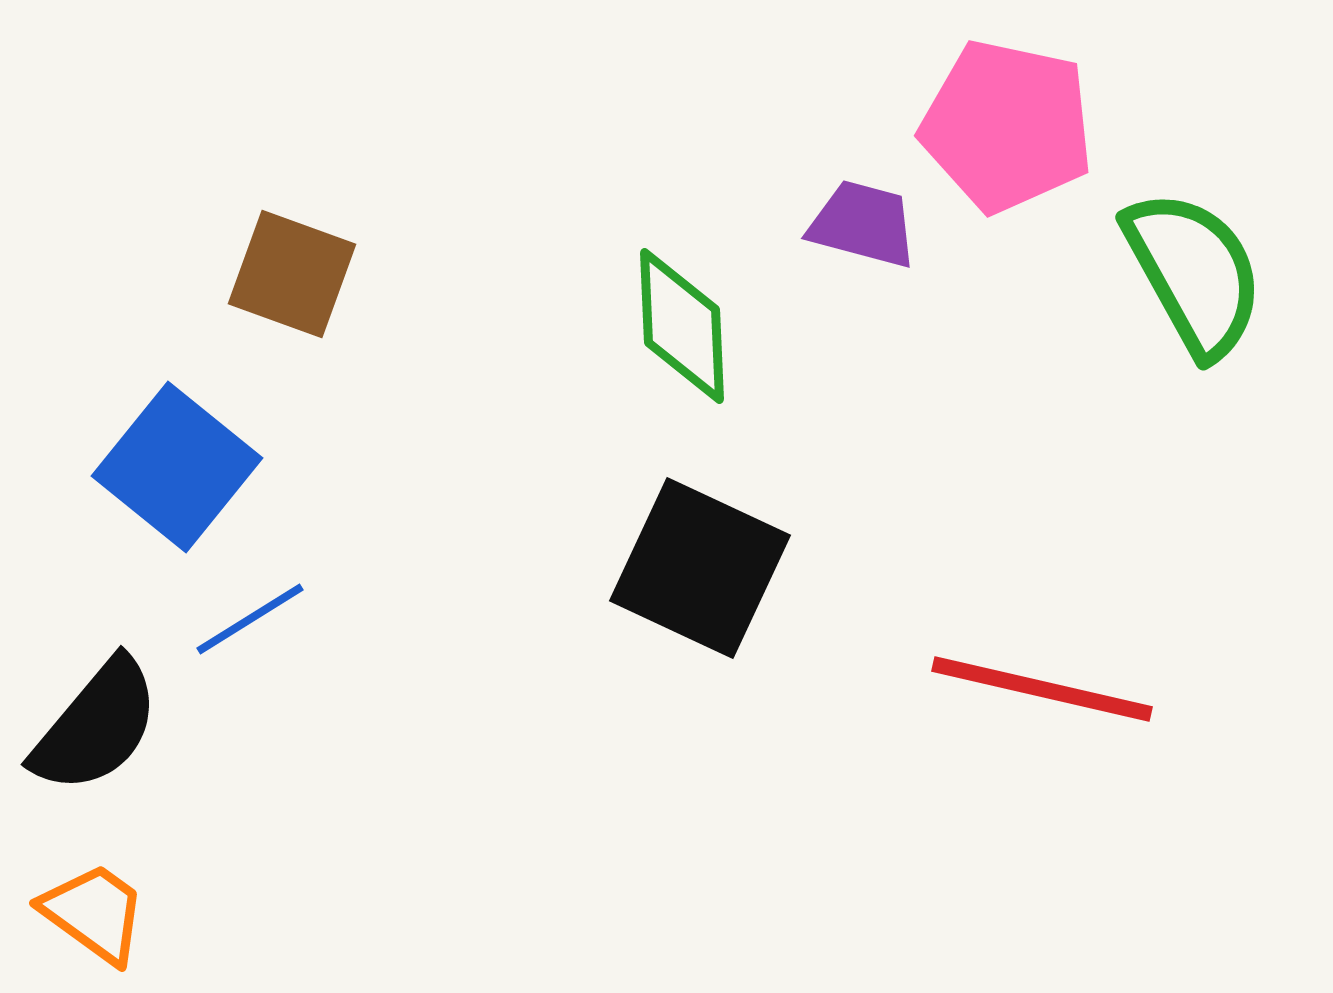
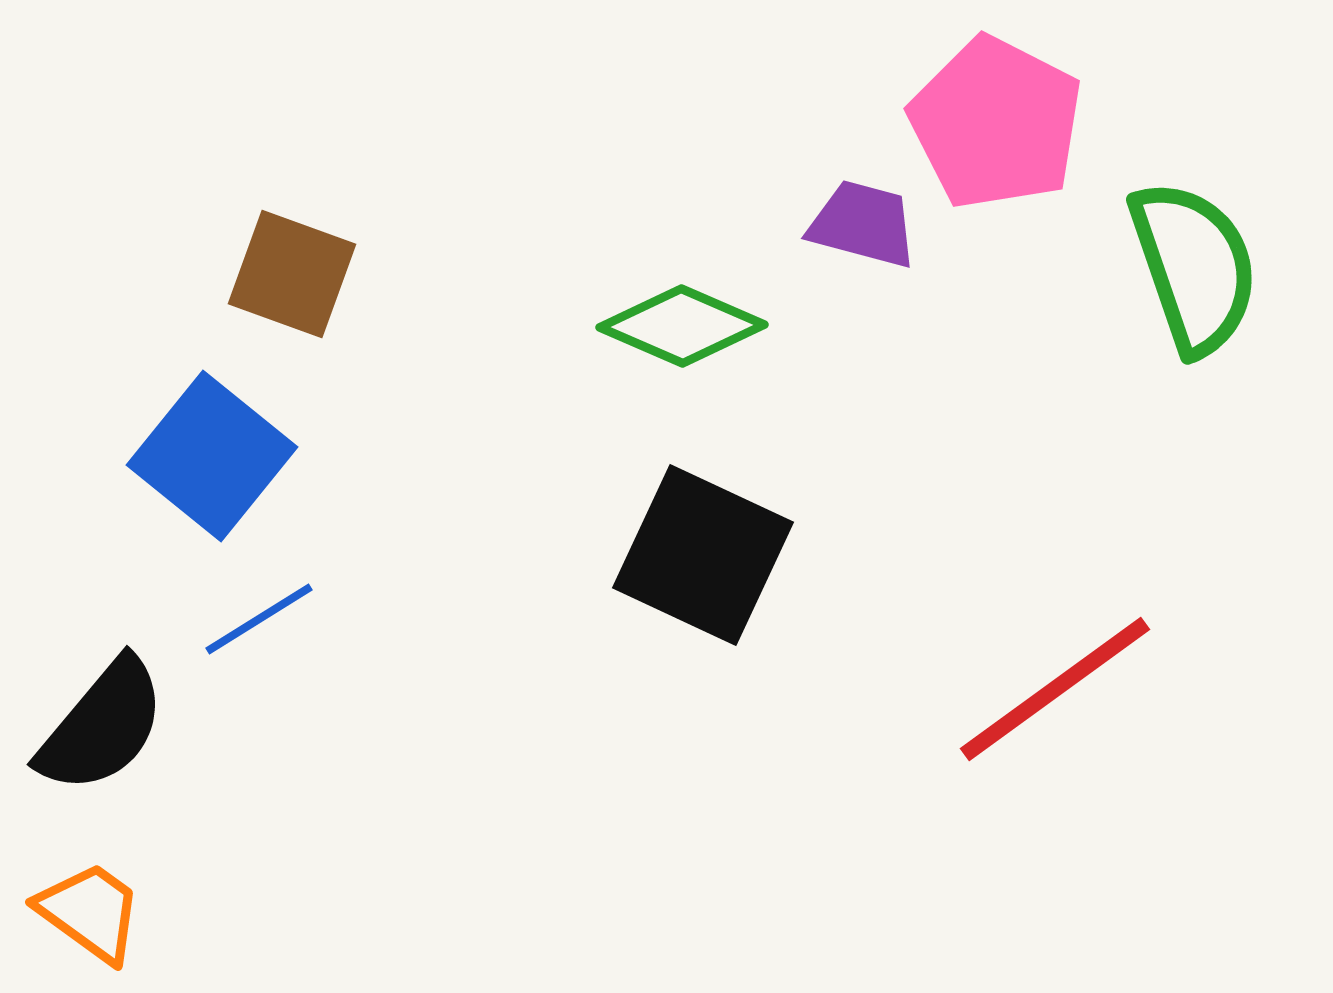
pink pentagon: moved 11 px left, 3 px up; rotated 15 degrees clockwise
green semicircle: moved 6 px up; rotated 10 degrees clockwise
green diamond: rotated 64 degrees counterclockwise
blue square: moved 35 px right, 11 px up
black square: moved 3 px right, 13 px up
blue line: moved 9 px right
red line: moved 13 px right; rotated 49 degrees counterclockwise
black semicircle: moved 6 px right
orange trapezoid: moved 4 px left, 1 px up
